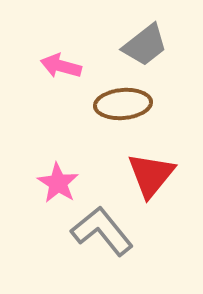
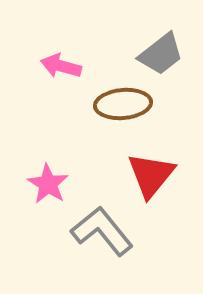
gray trapezoid: moved 16 px right, 9 px down
pink star: moved 10 px left, 1 px down
